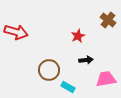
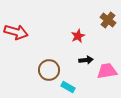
pink trapezoid: moved 1 px right, 8 px up
